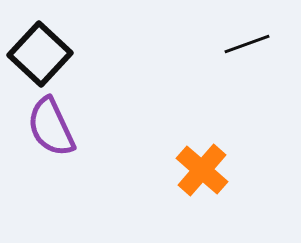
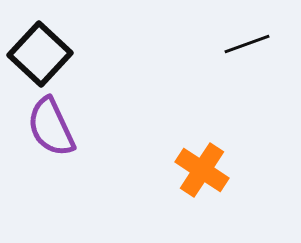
orange cross: rotated 8 degrees counterclockwise
